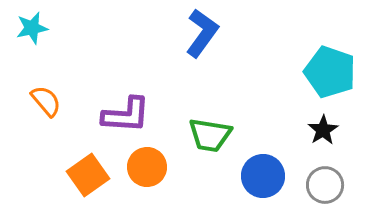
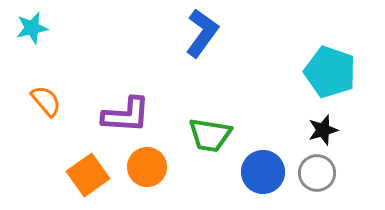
black star: rotated 16 degrees clockwise
blue circle: moved 4 px up
gray circle: moved 8 px left, 12 px up
